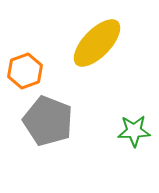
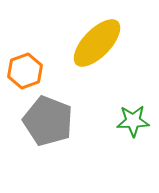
green star: moved 1 px left, 10 px up
